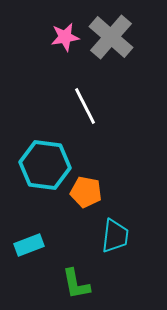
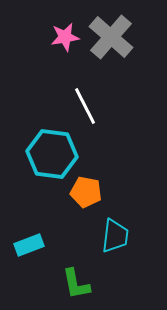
cyan hexagon: moved 7 px right, 11 px up
